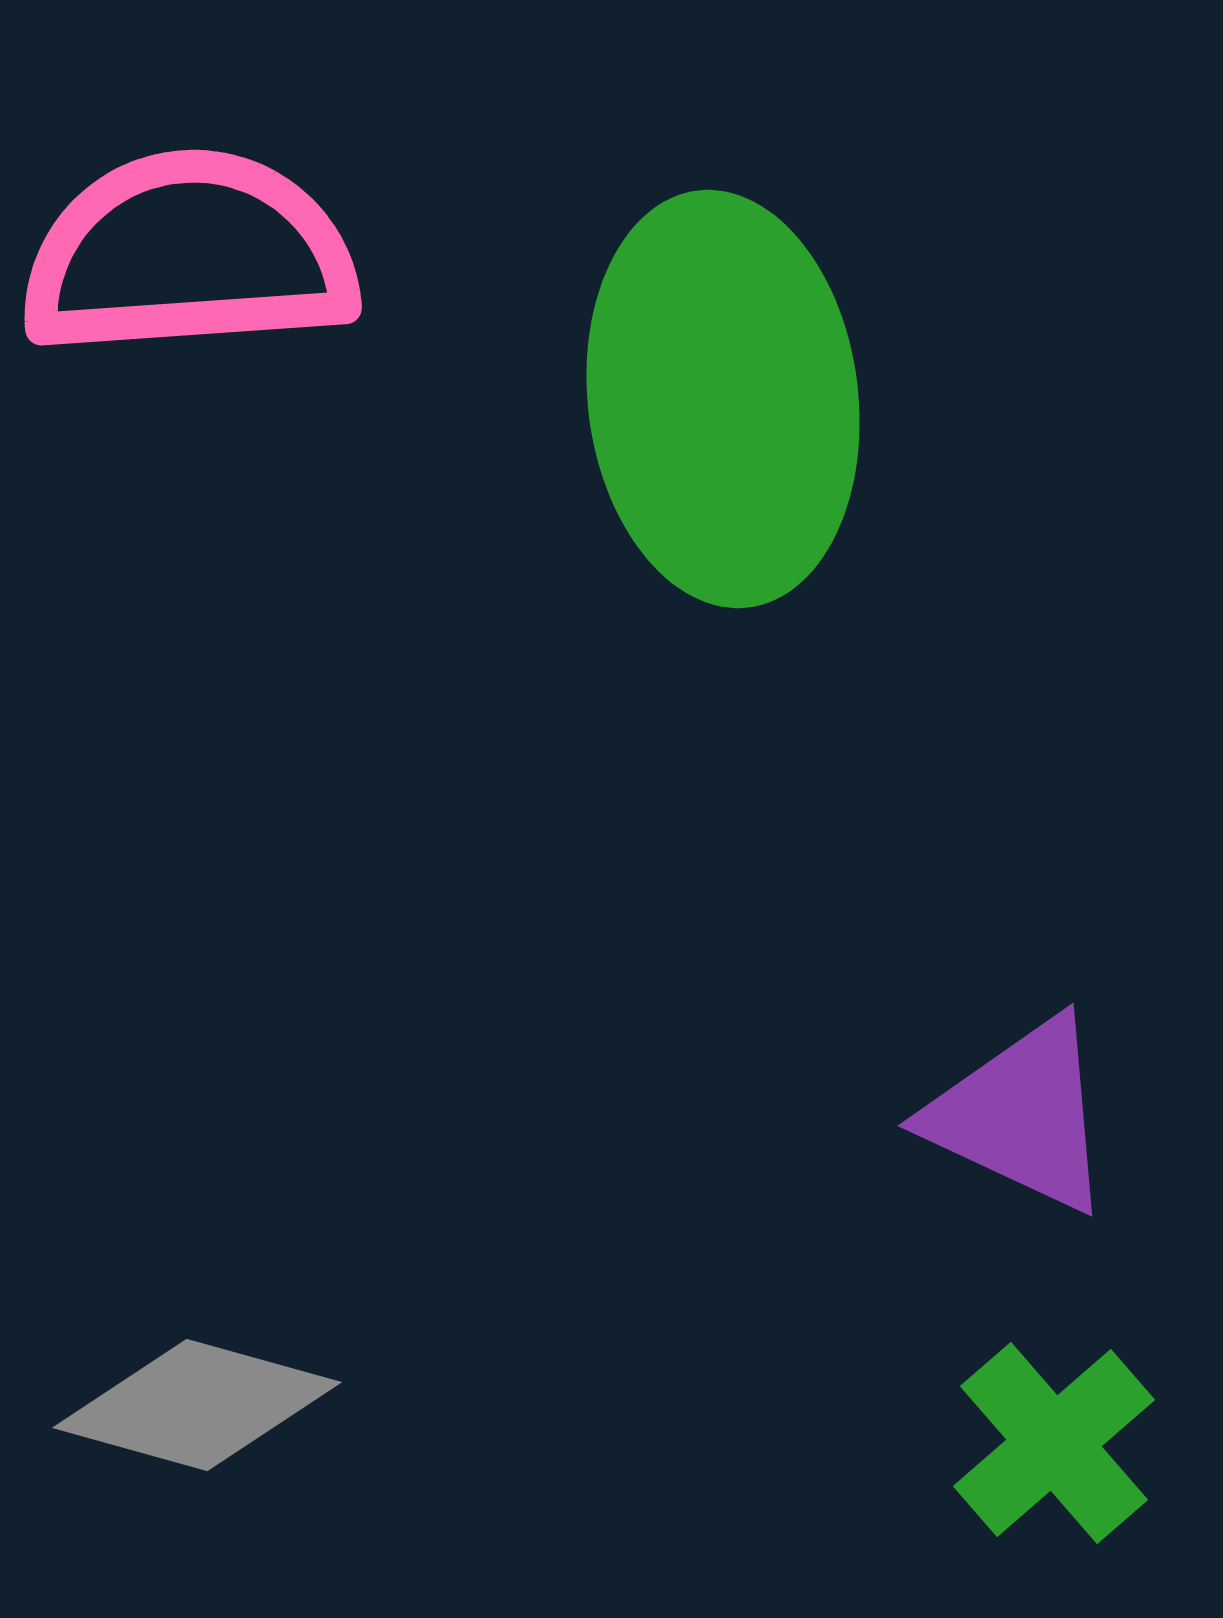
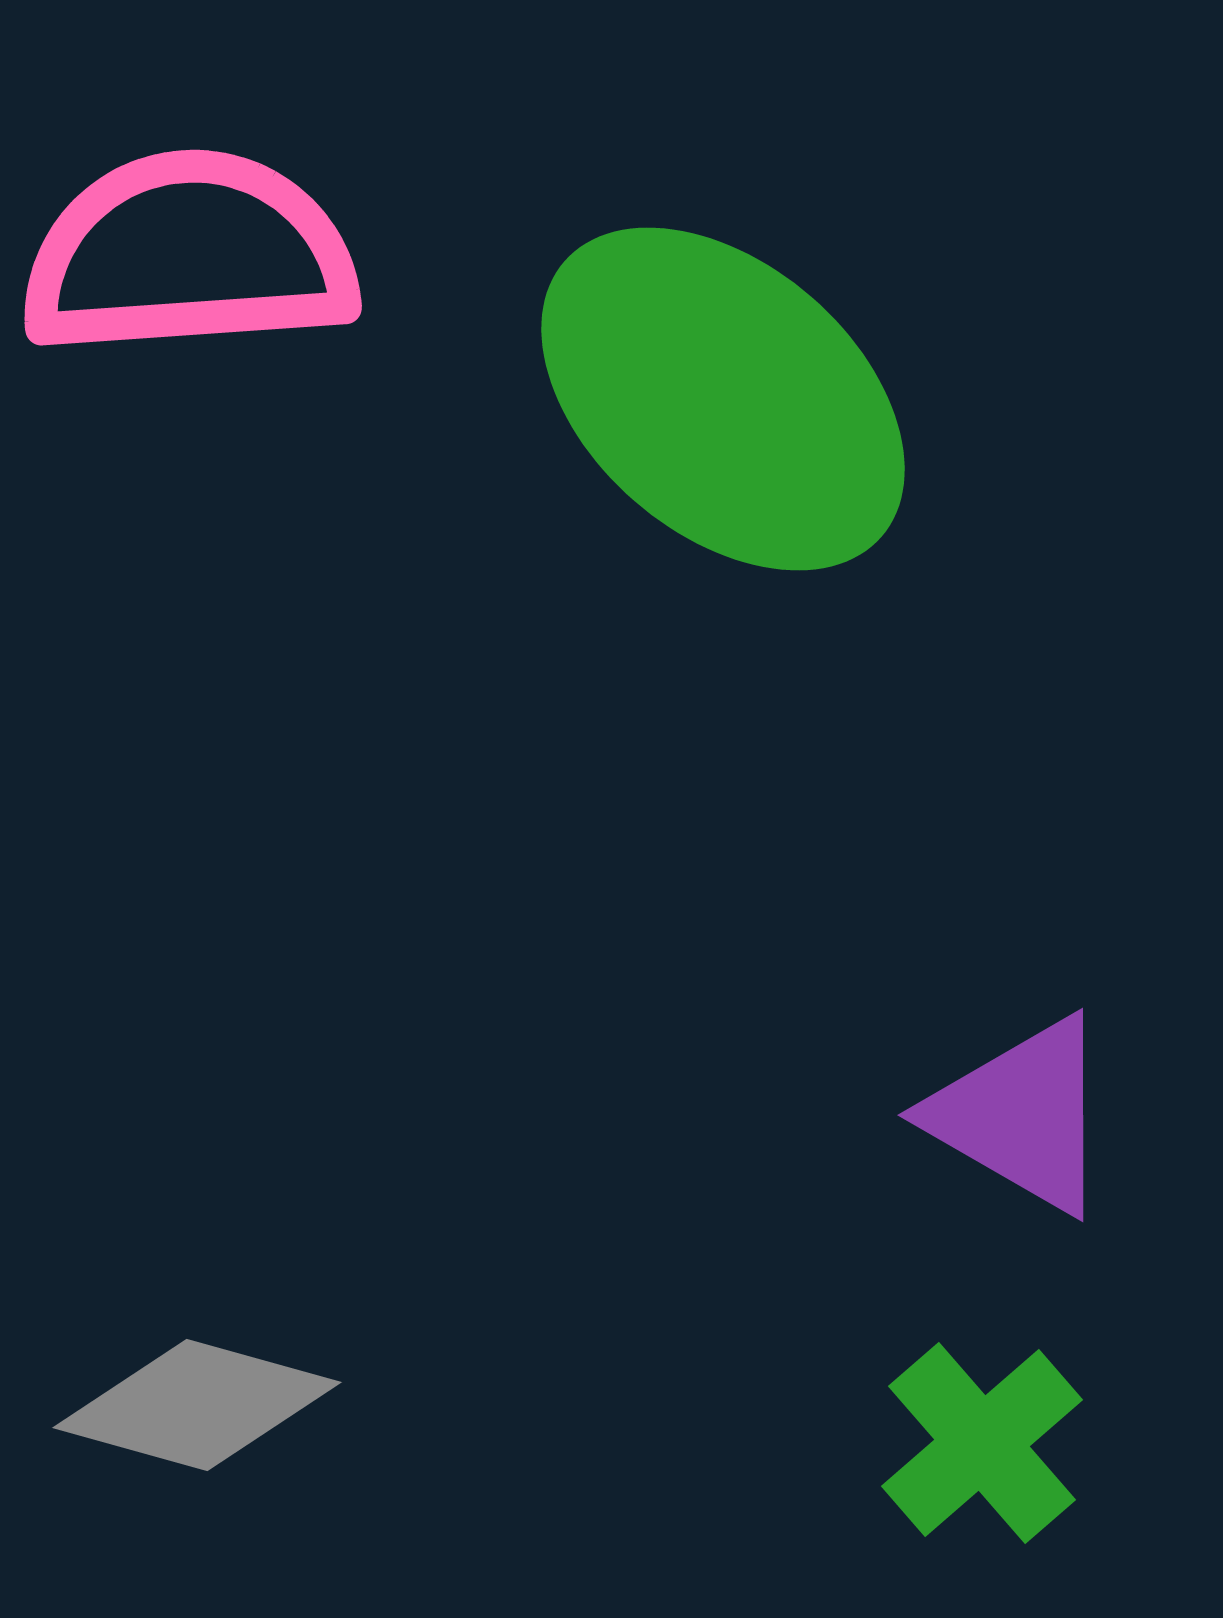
green ellipse: rotated 42 degrees counterclockwise
purple triangle: rotated 5 degrees clockwise
green cross: moved 72 px left
